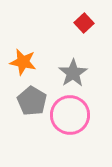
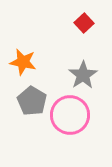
gray star: moved 10 px right, 2 px down
